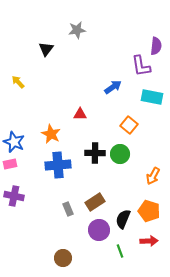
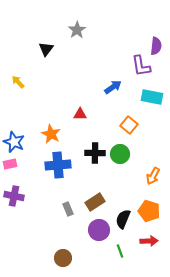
gray star: rotated 24 degrees counterclockwise
